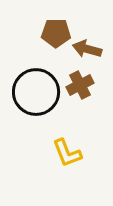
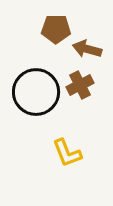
brown pentagon: moved 4 px up
